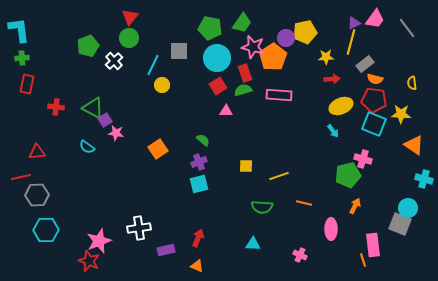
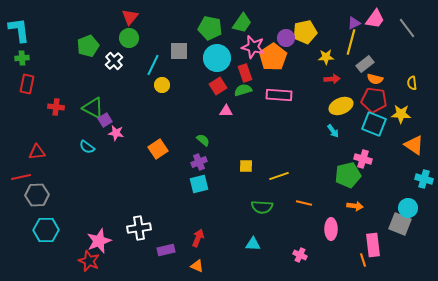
orange arrow at (355, 206): rotated 70 degrees clockwise
